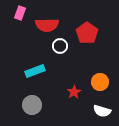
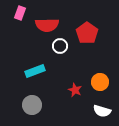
red star: moved 1 px right, 2 px up; rotated 16 degrees counterclockwise
